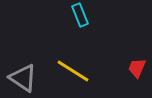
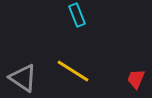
cyan rectangle: moved 3 px left
red trapezoid: moved 1 px left, 11 px down
